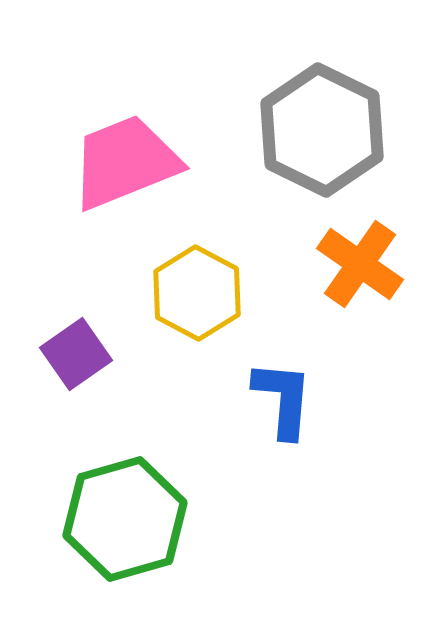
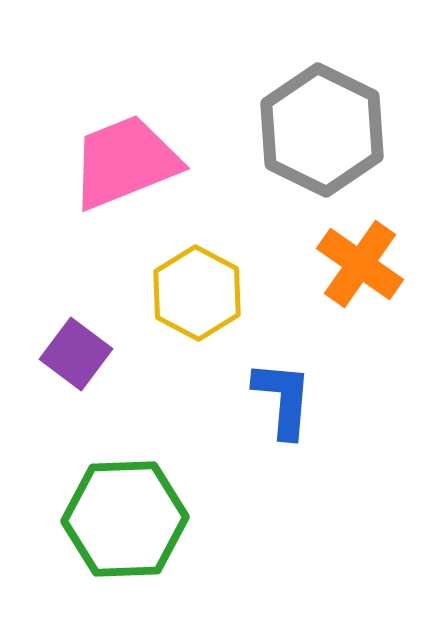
purple square: rotated 18 degrees counterclockwise
green hexagon: rotated 14 degrees clockwise
